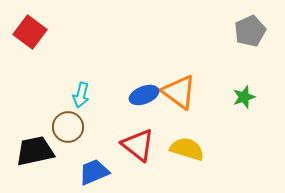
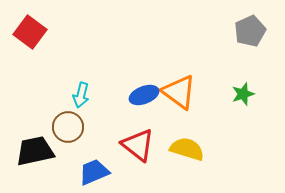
green star: moved 1 px left, 3 px up
